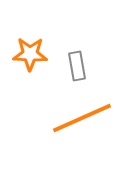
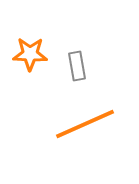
orange line: moved 3 px right, 6 px down
